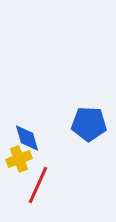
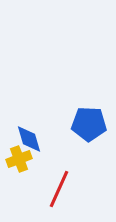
blue diamond: moved 2 px right, 1 px down
red line: moved 21 px right, 4 px down
